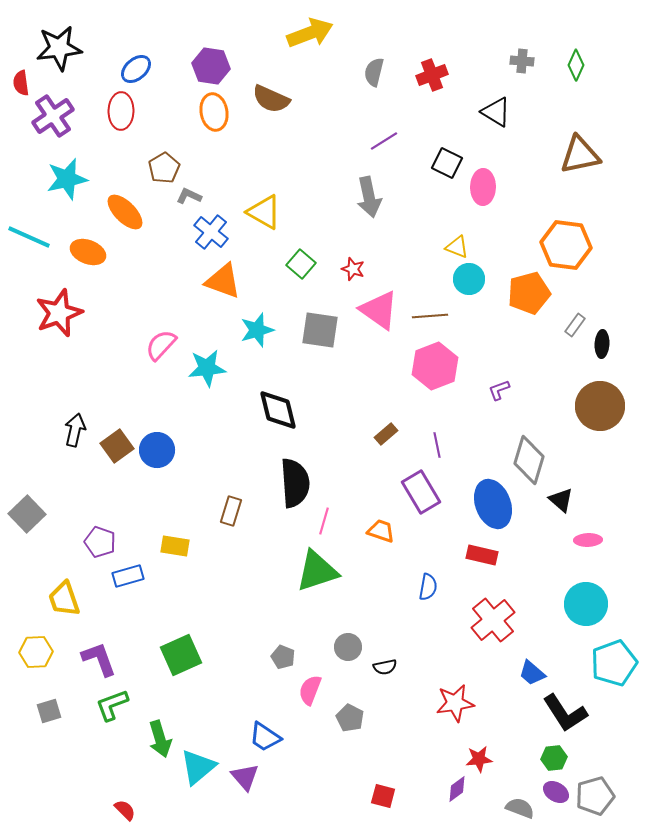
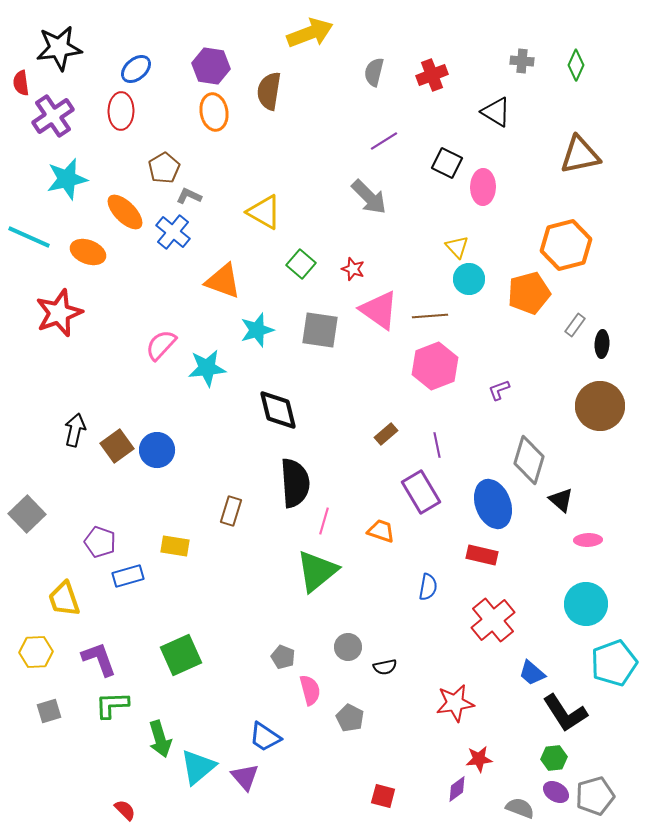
brown semicircle at (271, 99): moved 2 px left, 8 px up; rotated 75 degrees clockwise
gray arrow at (369, 197): rotated 33 degrees counterclockwise
blue cross at (211, 232): moved 38 px left
orange hexagon at (566, 245): rotated 21 degrees counterclockwise
yellow triangle at (457, 247): rotated 25 degrees clockwise
green triangle at (317, 571): rotated 21 degrees counterclockwise
pink semicircle at (310, 690): rotated 144 degrees clockwise
green L-shape at (112, 705): rotated 18 degrees clockwise
